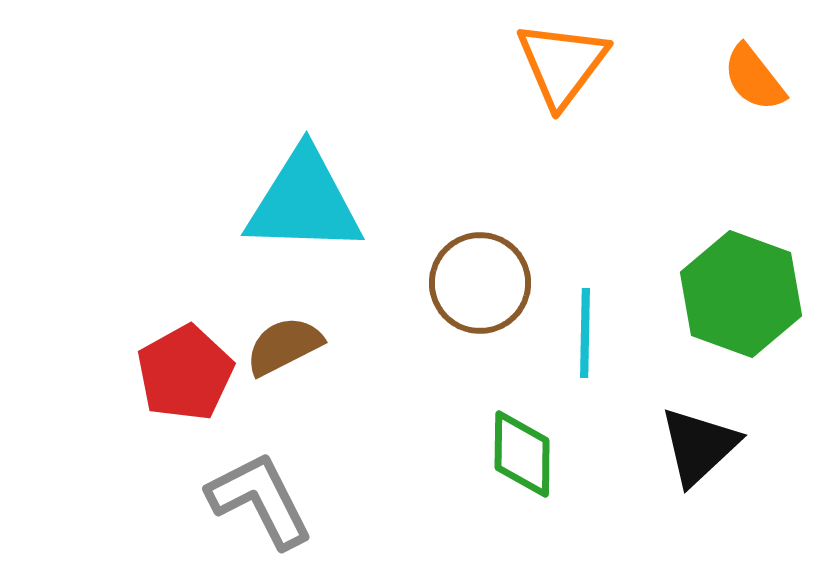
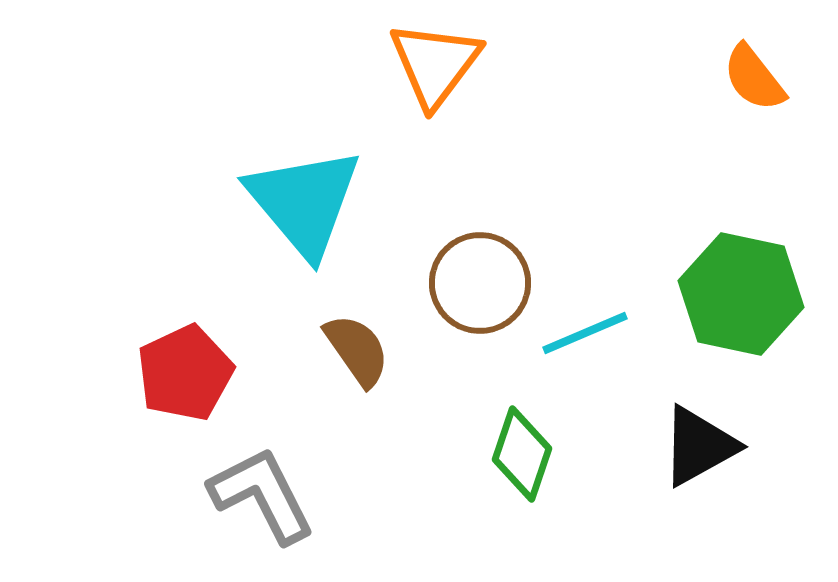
orange triangle: moved 127 px left
cyan triangle: rotated 48 degrees clockwise
green hexagon: rotated 8 degrees counterclockwise
cyan line: rotated 66 degrees clockwise
brown semicircle: moved 73 px right, 4 px down; rotated 82 degrees clockwise
red pentagon: rotated 4 degrees clockwise
black triangle: rotated 14 degrees clockwise
green diamond: rotated 18 degrees clockwise
gray L-shape: moved 2 px right, 5 px up
